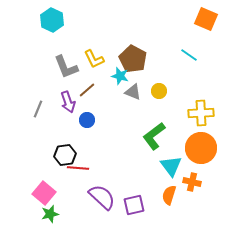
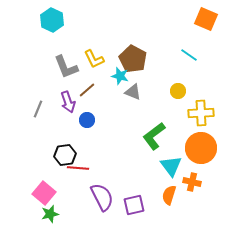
yellow circle: moved 19 px right
purple semicircle: rotated 20 degrees clockwise
